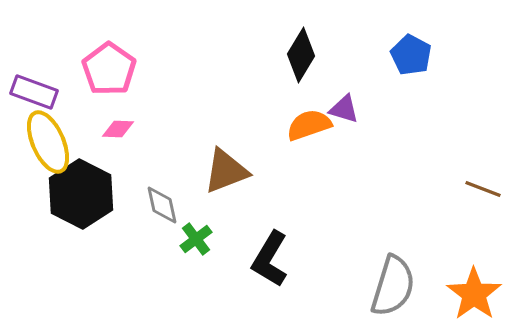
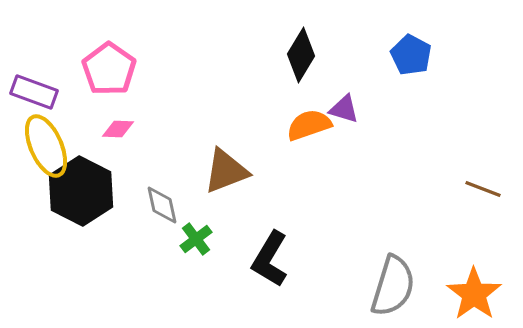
yellow ellipse: moved 2 px left, 4 px down
black hexagon: moved 3 px up
